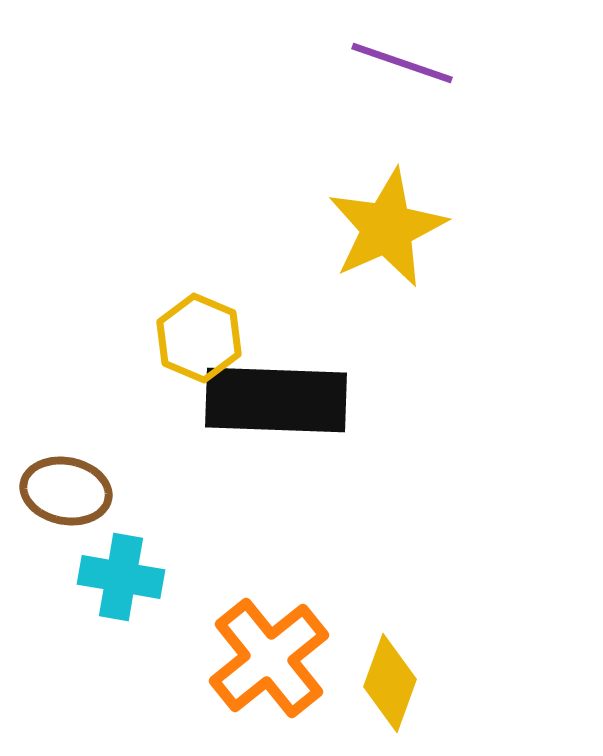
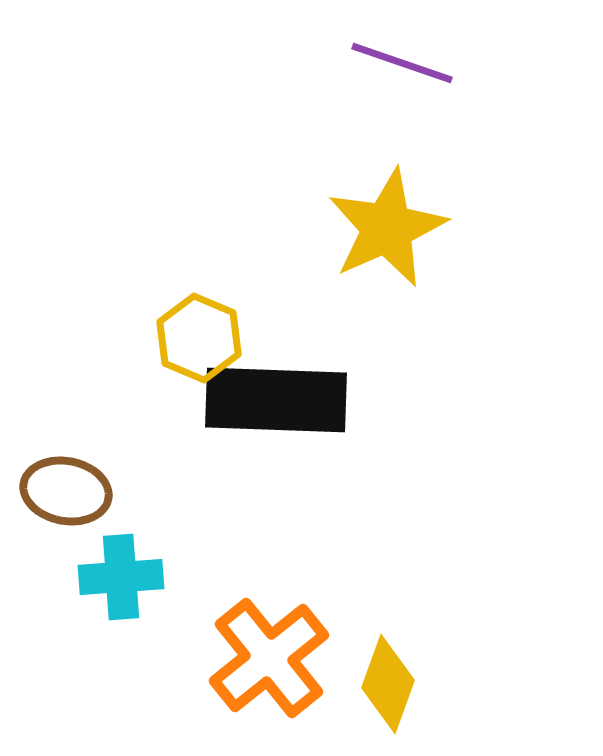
cyan cross: rotated 14 degrees counterclockwise
yellow diamond: moved 2 px left, 1 px down
